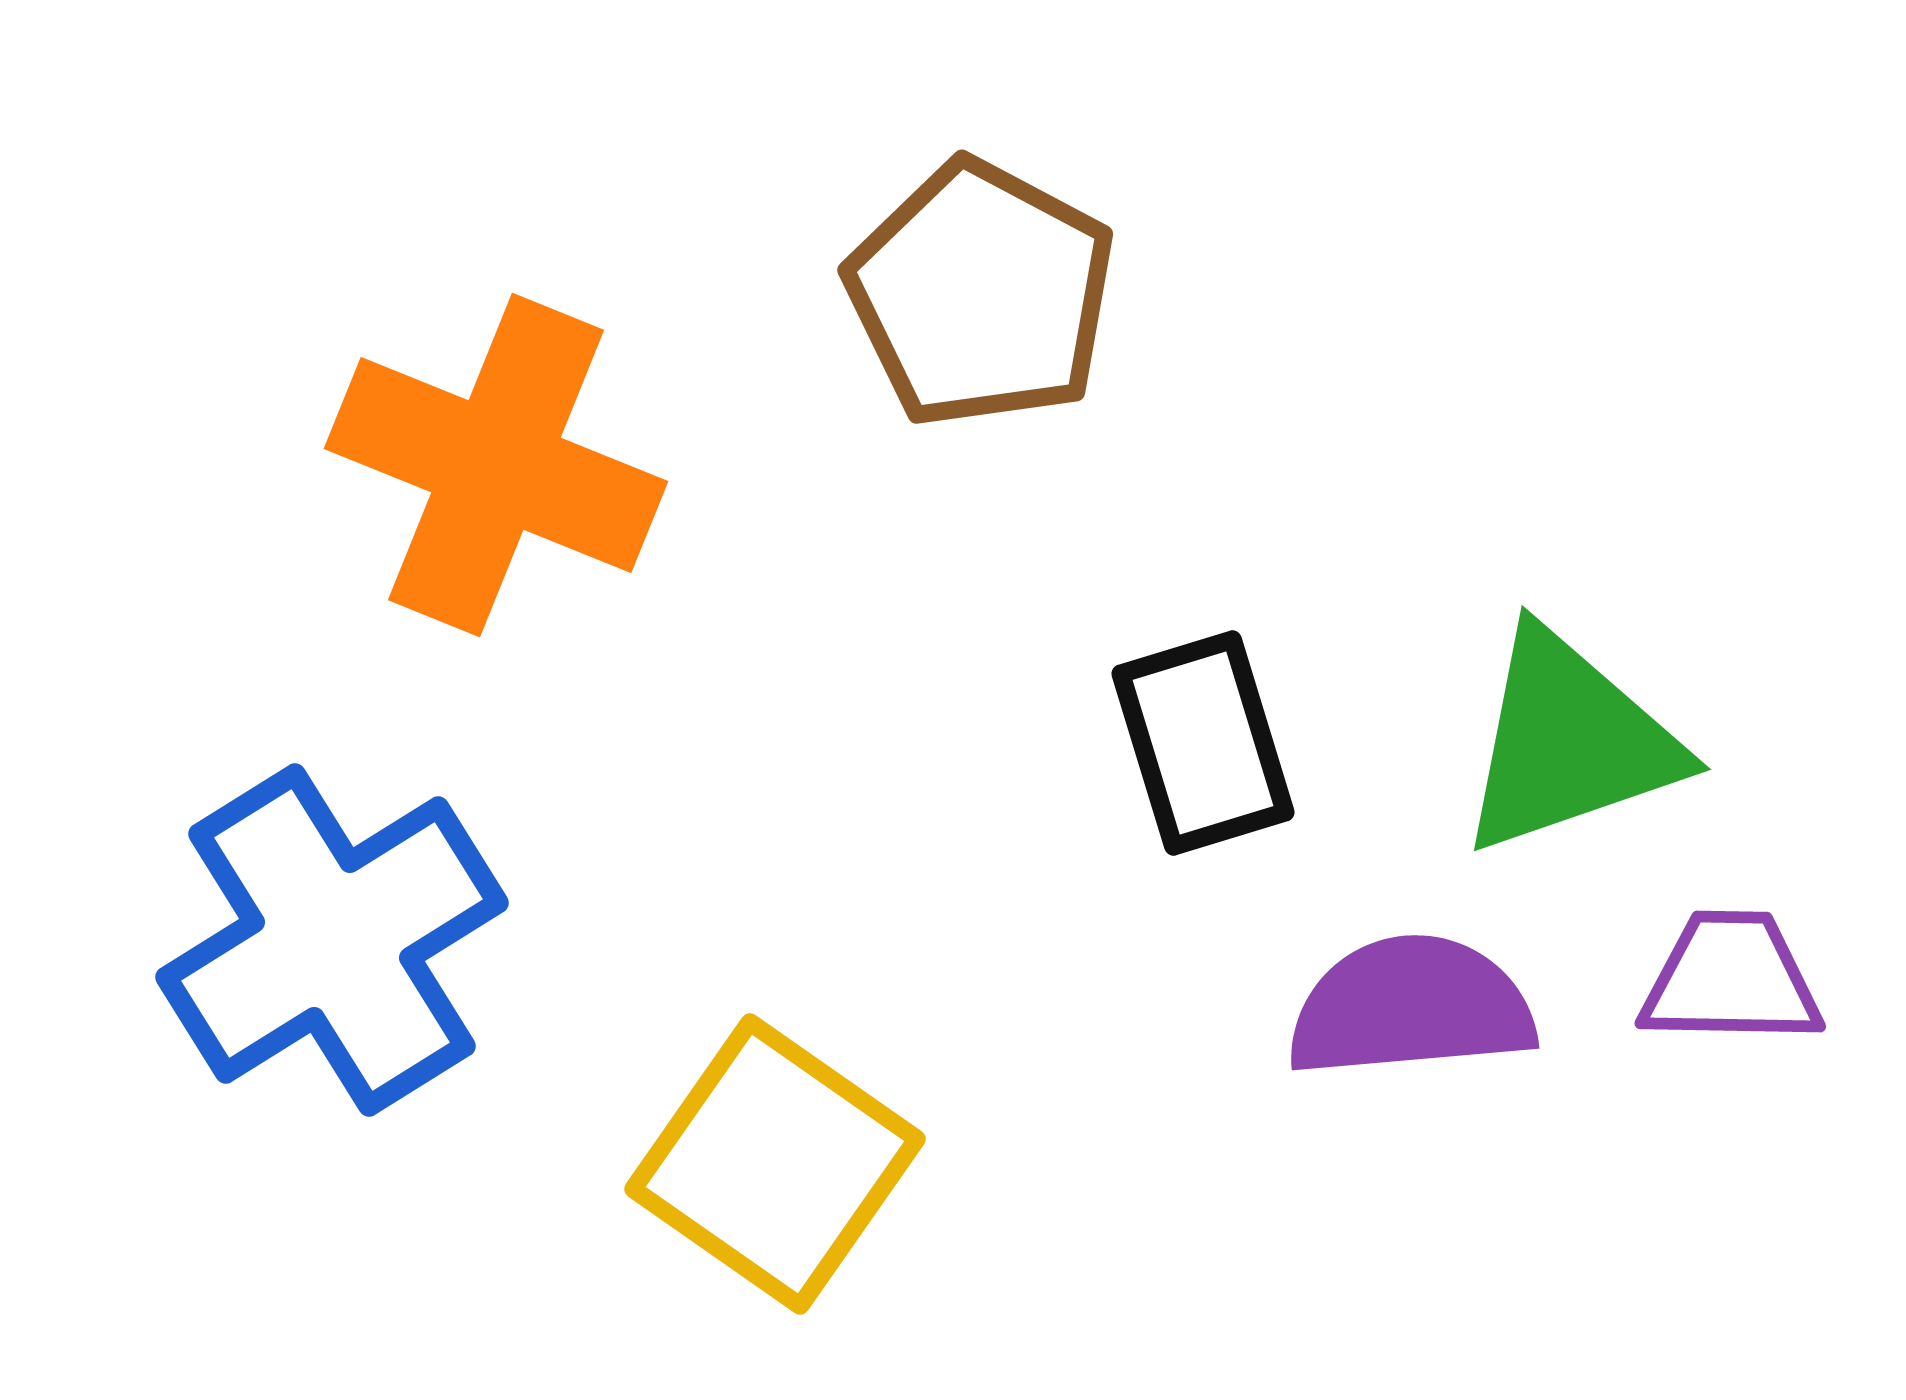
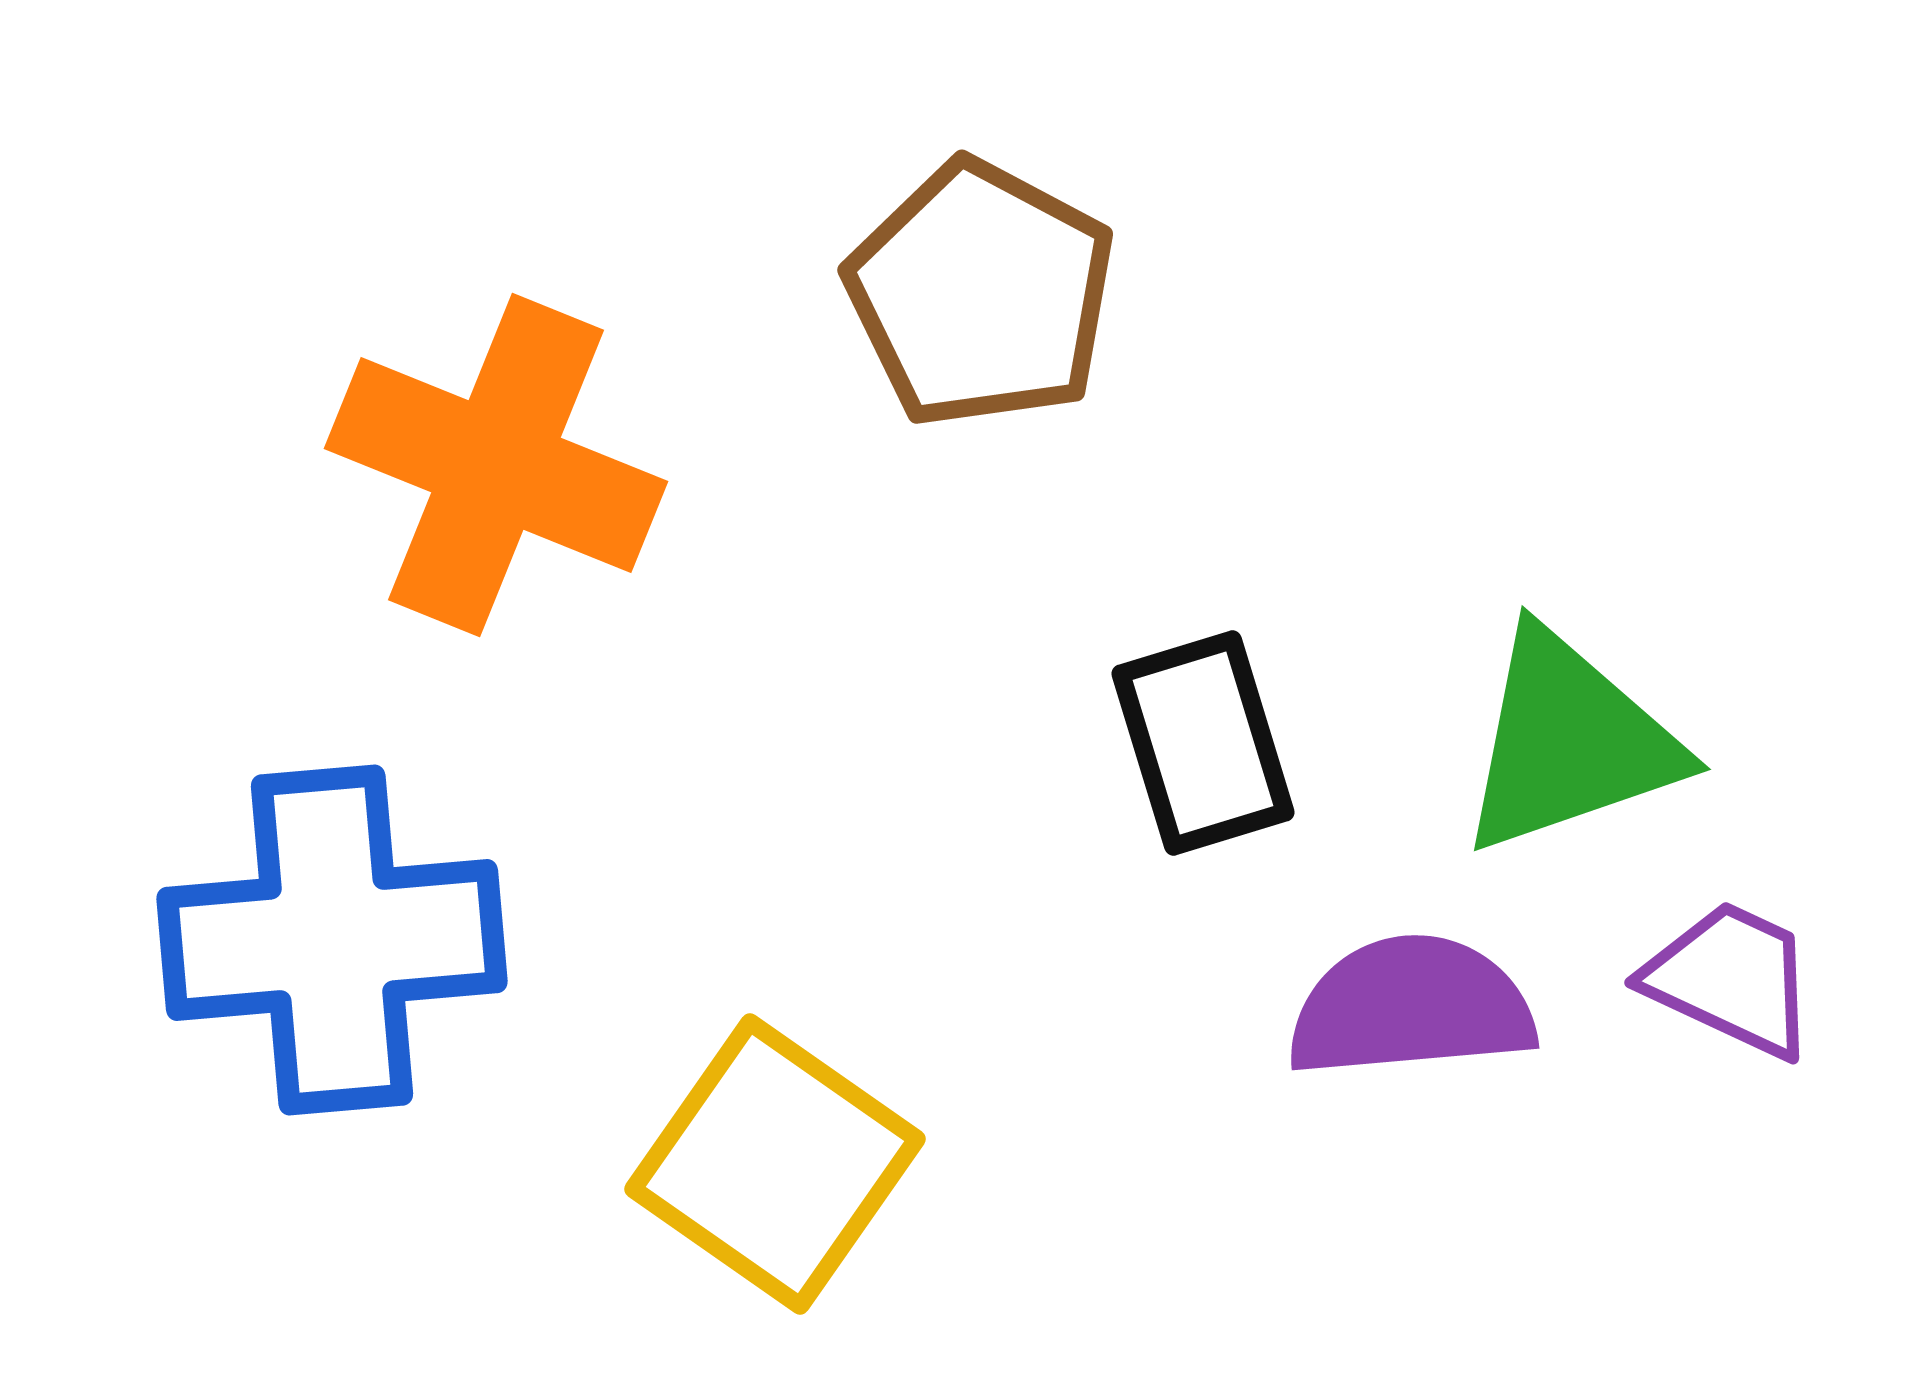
blue cross: rotated 27 degrees clockwise
purple trapezoid: rotated 24 degrees clockwise
